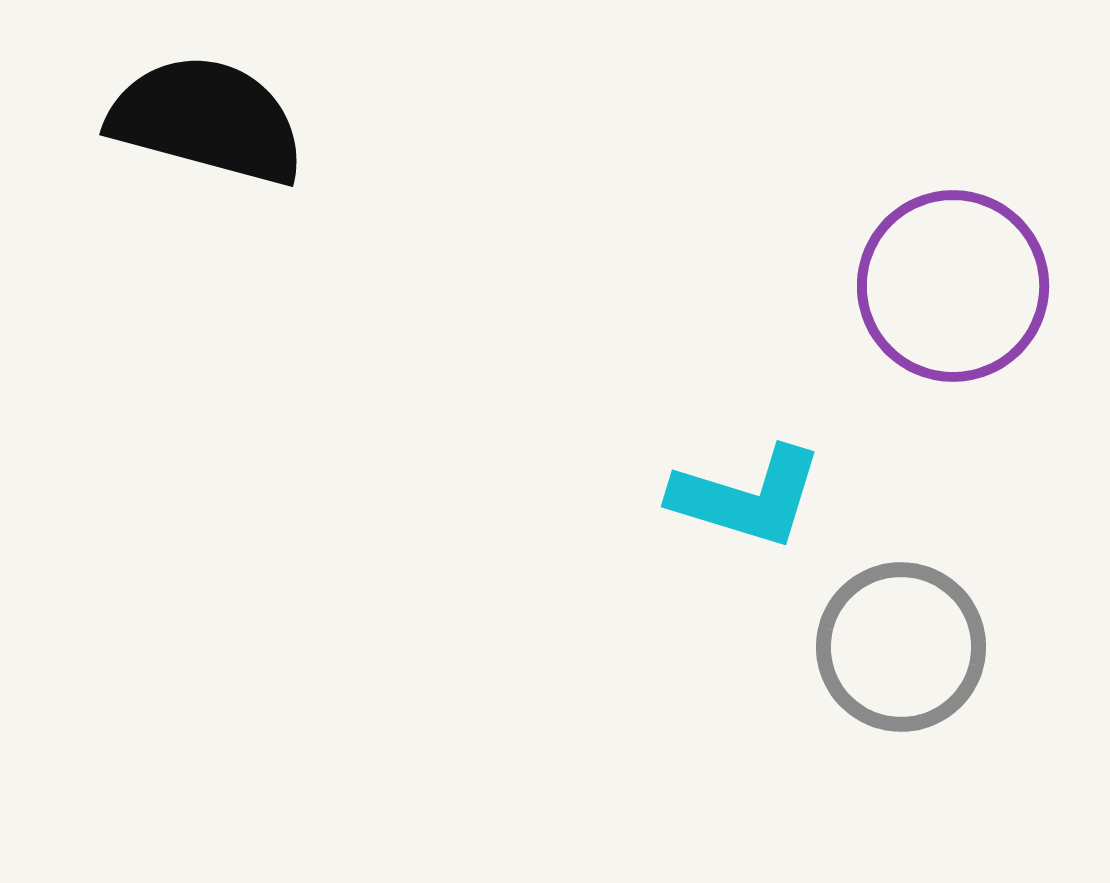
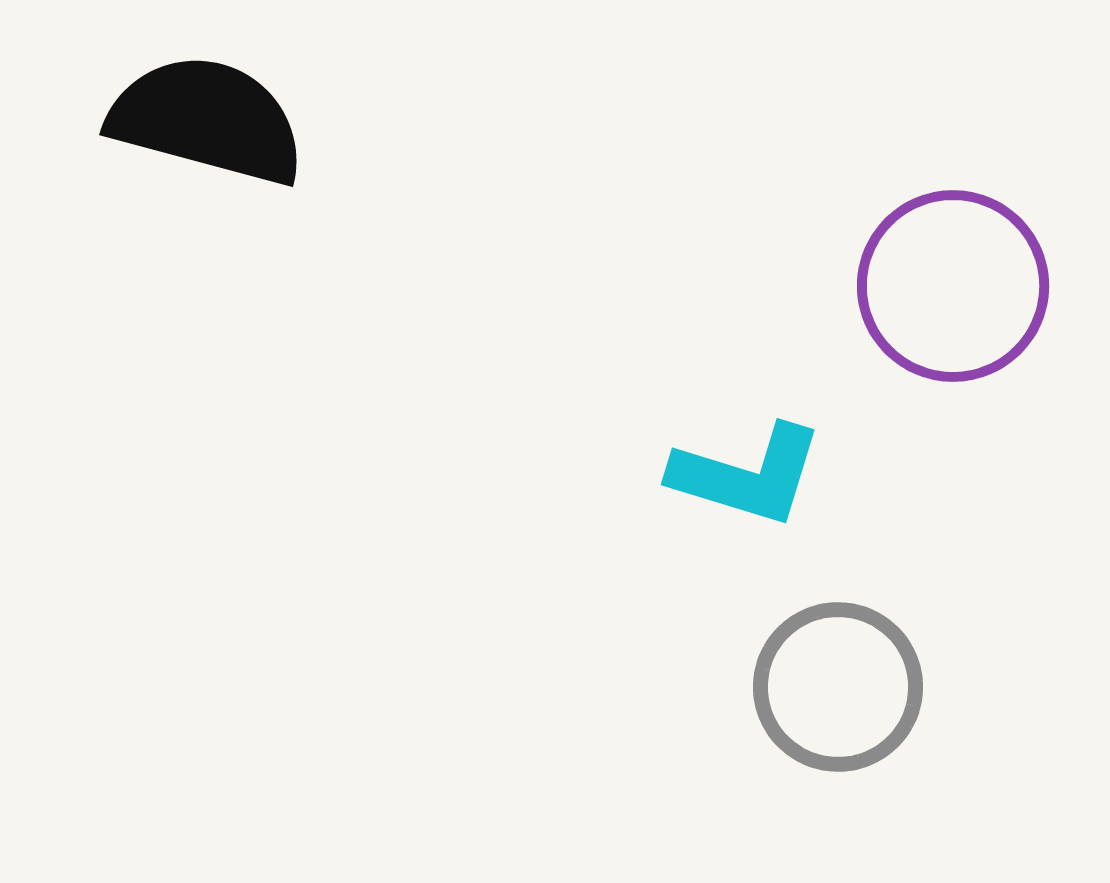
cyan L-shape: moved 22 px up
gray circle: moved 63 px left, 40 px down
